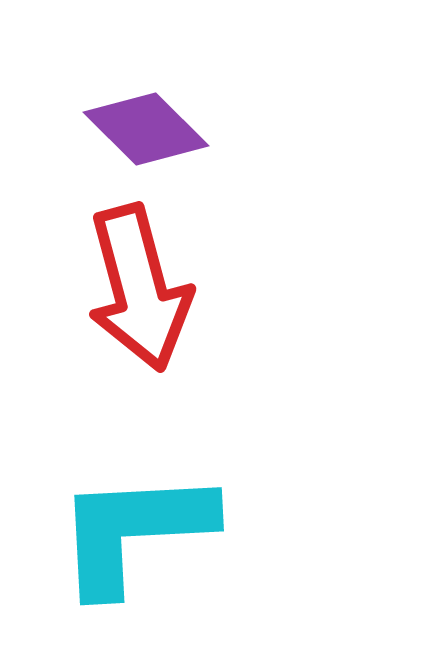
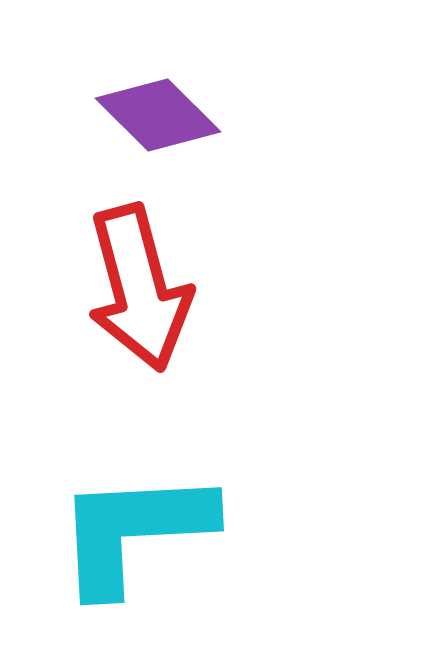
purple diamond: moved 12 px right, 14 px up
